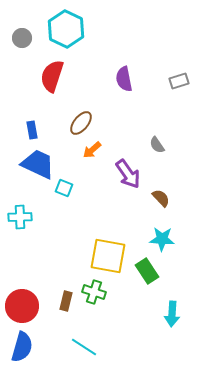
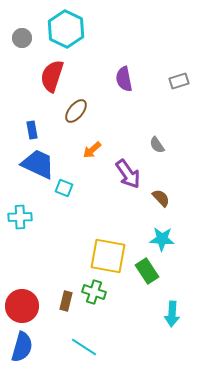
brown ellipse: moved 5 px left, 12 px up
